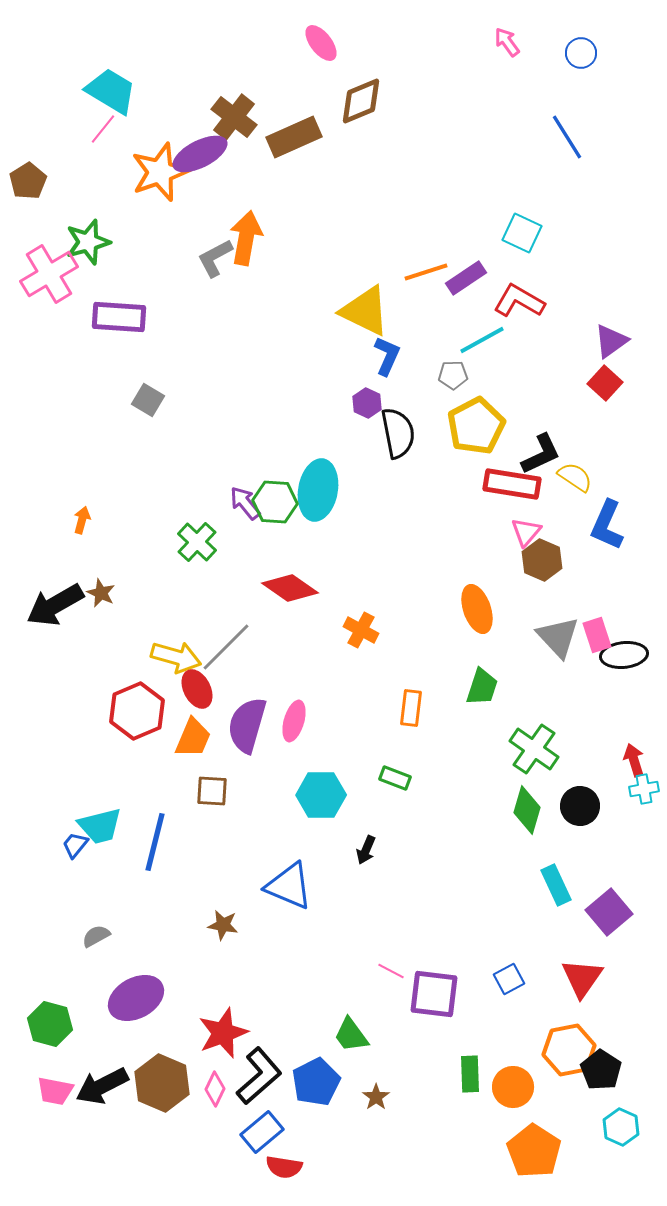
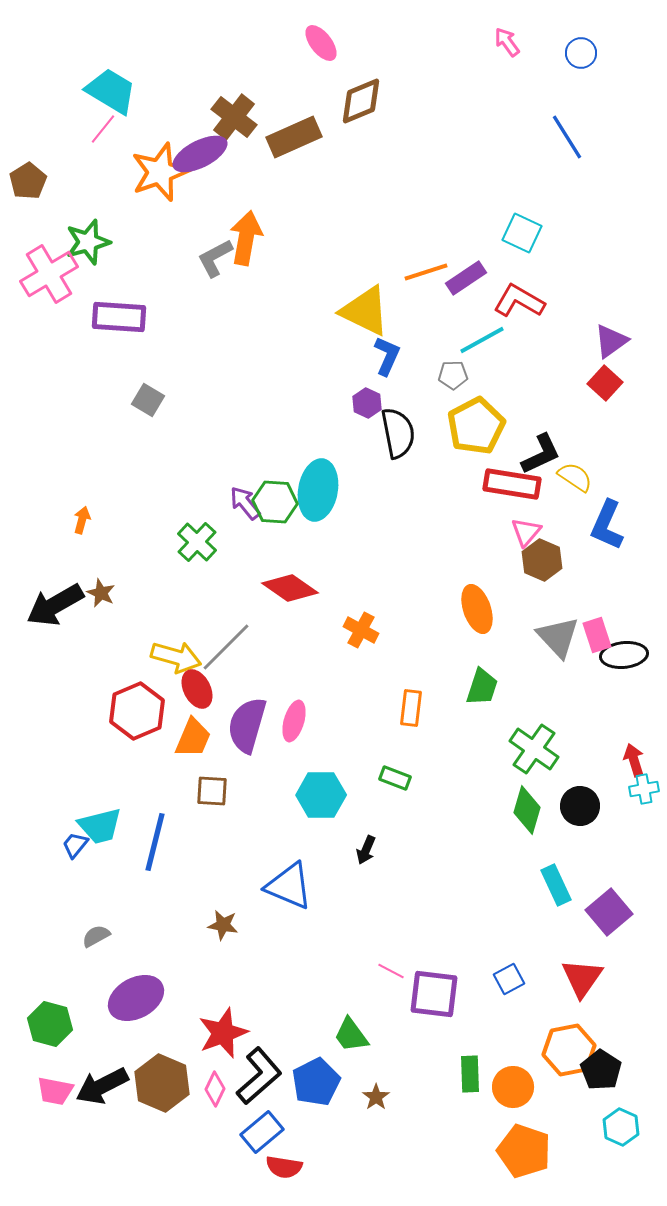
orange pentagon at (534, 1151): moved 10 px left; rotated 14 degrees counterclockwise
